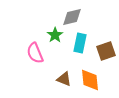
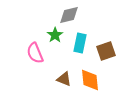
gray diamond: moved 3 px left, 2 px up
